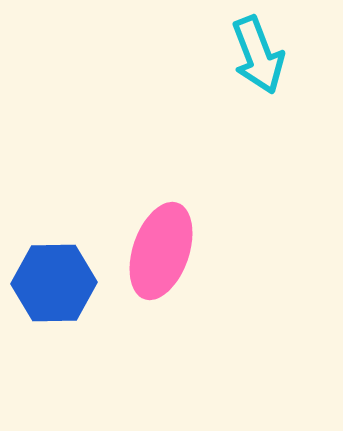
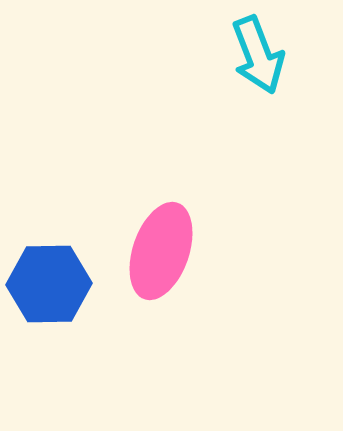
blue hexagon: moved 5 px left, 1 px down
